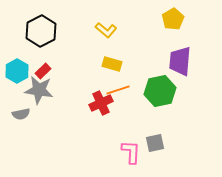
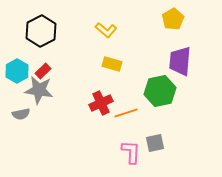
orange line: moved 8 px right, 23 px down
